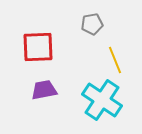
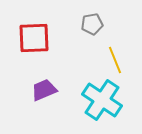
red square: moved 4 px left, 9 px up
purple trapezoid: rotated 12 degrees counterclockwise
